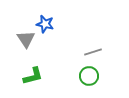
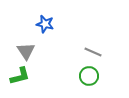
gray triangle: moved 12 px down
gray line: rotated 42 degrees clockwise
green L-shape: moved 13 px left
